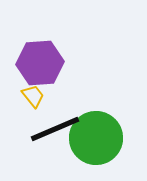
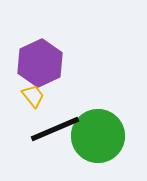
purple hexagon: rotated 21 degrees counterclockwise
green circle: moved 2 px right, 2 px up
